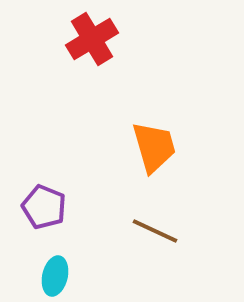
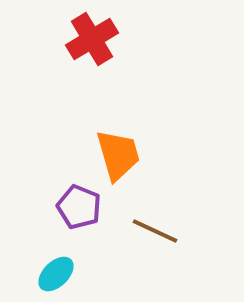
orange trapezoid: moved 36 px left, 8 px down
purple pentagon: moved 35 px right
cyan ellipse: moved 1 px right, 2 px up; rotated 33 degrees clockwise
